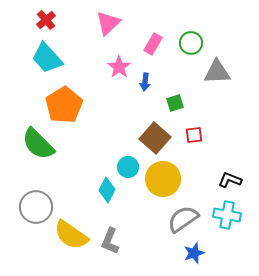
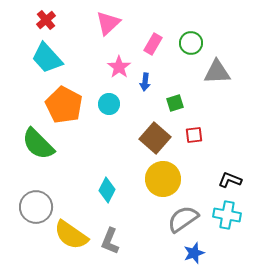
orange pentagon: rotated 12 degrees counterclockwise
cyan circle: moved 19 px left, 63 px up
